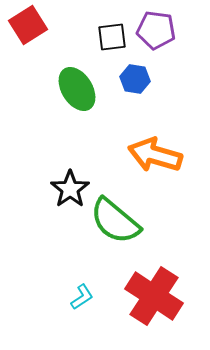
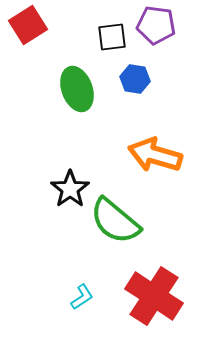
purple pentagon: moved 5 px up
green ellipse: rotated 12 degrees clockwise
